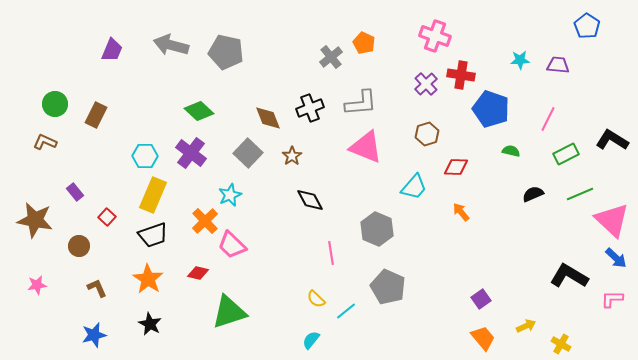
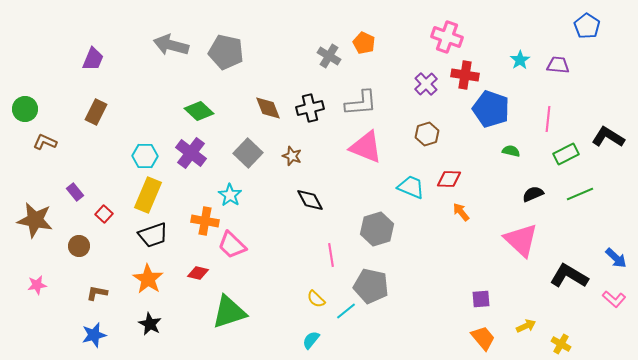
pink cross at (435, 36): moved 12 px right, 1 px down
purple trapezoid at (112, 50): moved 19 px left, 9 px down
gray cross at (331, 57): moved 2 px left, 1 px up; rotated 20 degrees counterclockwise
cyan star at (520, 60): rotated 30 degrees counterclockwise
red cross at (461, 75): moved 4 px right
green circle at (55, 104): moved 30 px left, 5 px down
black cross at (310, 108): rotated 8 degrees clockwise
brown rectangle at (96, 115): moved 3 px up
brown diamond at (268, 118): moved 10 px up
pink line at (548, 119): rotated 20 degrees counterclockwise
black L-shape at (612, 140): moved 4 px left, 3 px up
brown star at (292, 156): rotated 18 degrees counterclockwise
red diamond at (456, 167): moved 7 px left, 12 px down
cyan trapezoid at (414, 187): moved 3 px left; rotated 108 degrees counterclockwise
yellow rectangle at (153, 195): moved 5 px left
cyan star at (230, 195): rotated 15 degrees counterclockwise
red square at (107, 217): moved 3 px left, 3 px up
pink triangle at (612, 220): moved 91 px left, 20 px down
orange cross at (205, 221): rotated 36 degrees counterclockwise
gray hexagon at (377, 229): rotated 20 degrees clockwise
pink line at (331, 253): moved 2 px down
gray pentagon at (388, 287): moved 17 px left, 1 px up; rotated 12 degrees counterclockwise
brown L-shape at (97, 288): moved 5 px down; rotated 55 degrees counterclockwise
purple square at (481, 299): rotated 30 degrees clockwise
pink L-shape at (612, 299): moved 2 px right; rotated 140 degrees counterclockwise
